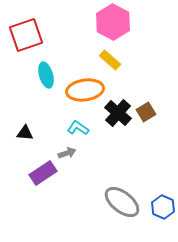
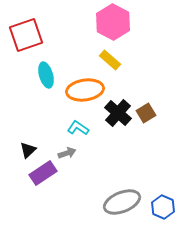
brown square: moved 1 px down
black triangle: moved 3 px right, 17 px down; rotated 48 degrees counterclockwise
gray ellipse: rotated 60 degrees counterclockwise
